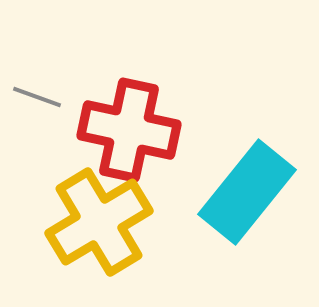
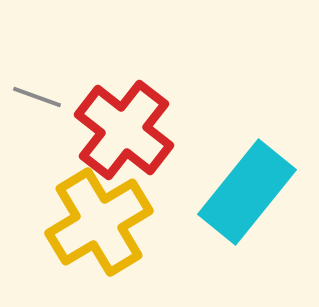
red cross: moved 5 px left; rotated 26 degrees clockwise
